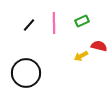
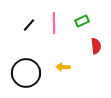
red semicircle: moved 3 px left; rotated 70 degrees clockwise
yellow arrow: moved 18 px left, 11 px down; rotated 32 degrees clockwise
